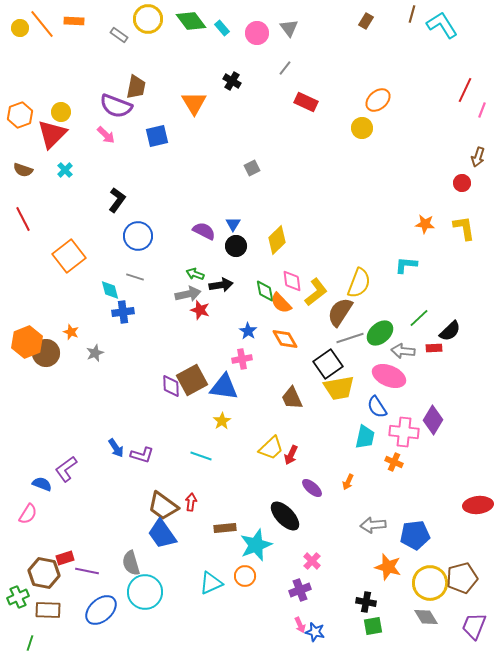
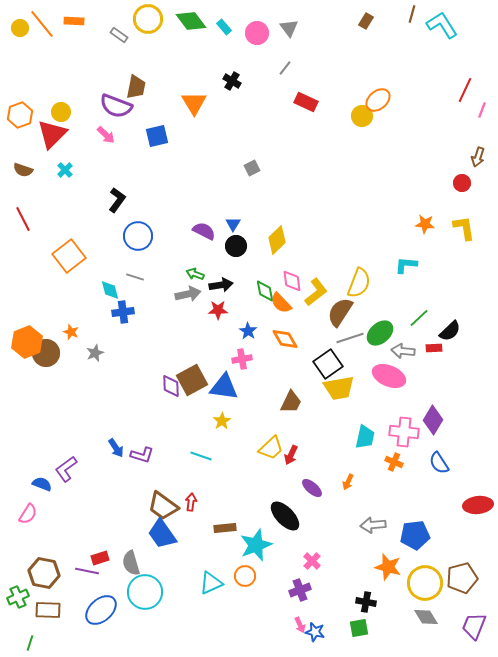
cyan rectangle at (222, 28): moved 2 px right, 1 px up
yellow circle at (362, 128): moved 12 px up
red star at (200, 310): moved 18 px right; rotated 18 degrees counterclockwise
brown trapezoid at (292, 398): moved 1 px left, 4 px down; rotated 130 degrees counterclockwise
blue semicircle at (377, 407): moved 62 px right, 56 px down
red rectangle at (65, 558): moved 35 px right
yellow circle at (430, 583): moved 5 px left
green square at (373, 626): moved 14 px left, 2 px down
